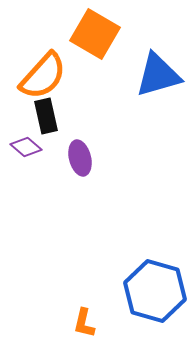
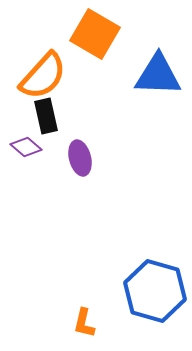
blue triangle: rotated 18 degrees clockwise
